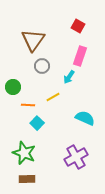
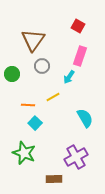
green circle: moved 1 px left, 13 px up
cyan semicircle: rotated 36 degrees clockwise
cyan square: moved 2 px left
brown rectangle: moved 27 px right
